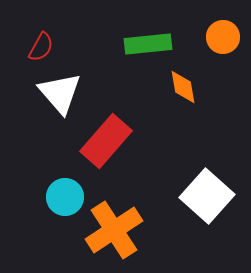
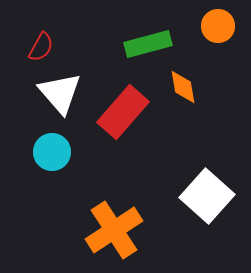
orange circle: moved 5 px left, 11 px up
green rectangle: rotated 9 degrees counterclockwise
red rectangle: moved 17 px right, 29 px up
cyan circle: moved 13 px left, 45 px up
